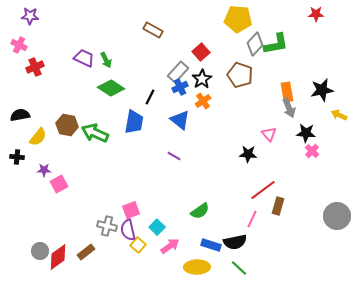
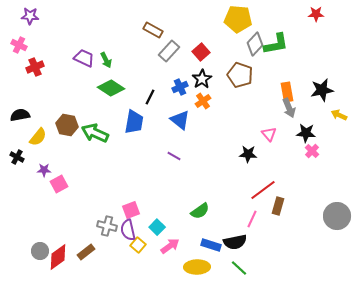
gray rectangle at (178, 72): moved 9 px left, 21 px up
black cross at (17, 157): rotated 24 degrees clockwise
